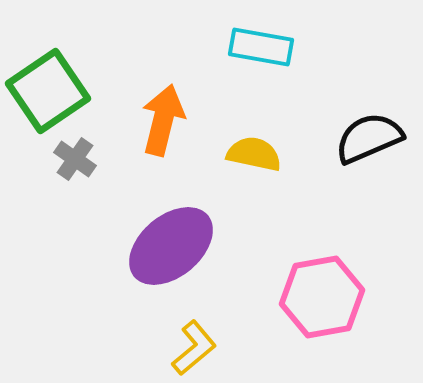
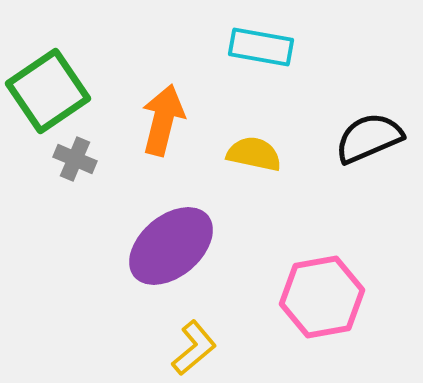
gray cross: rotated 12 degrees counterclockwise
